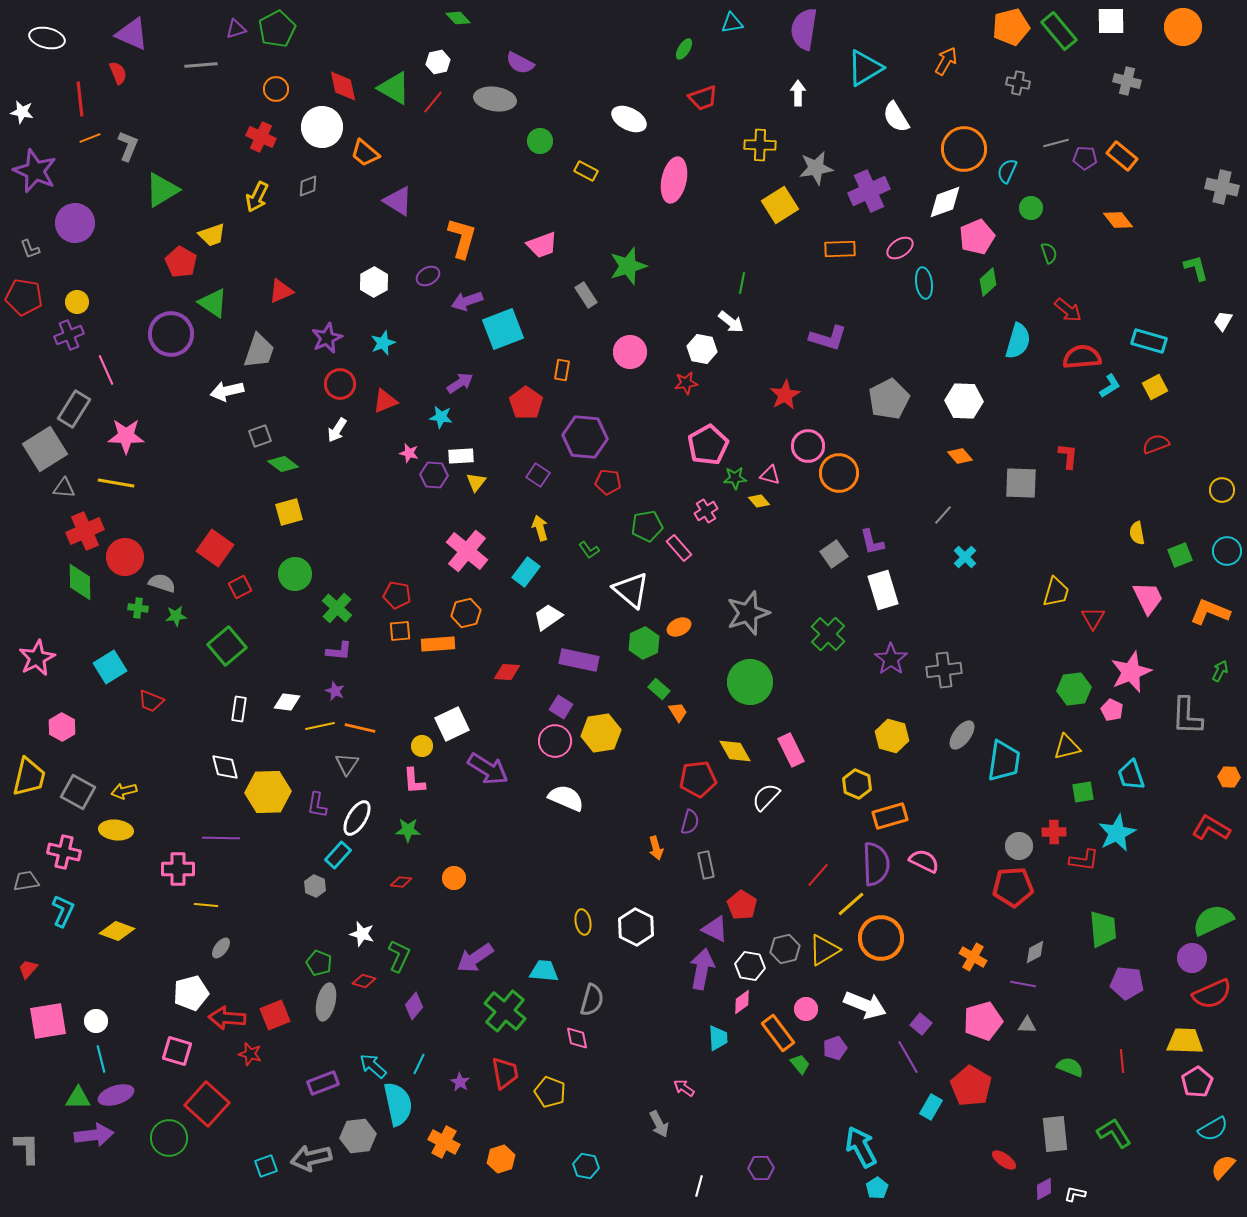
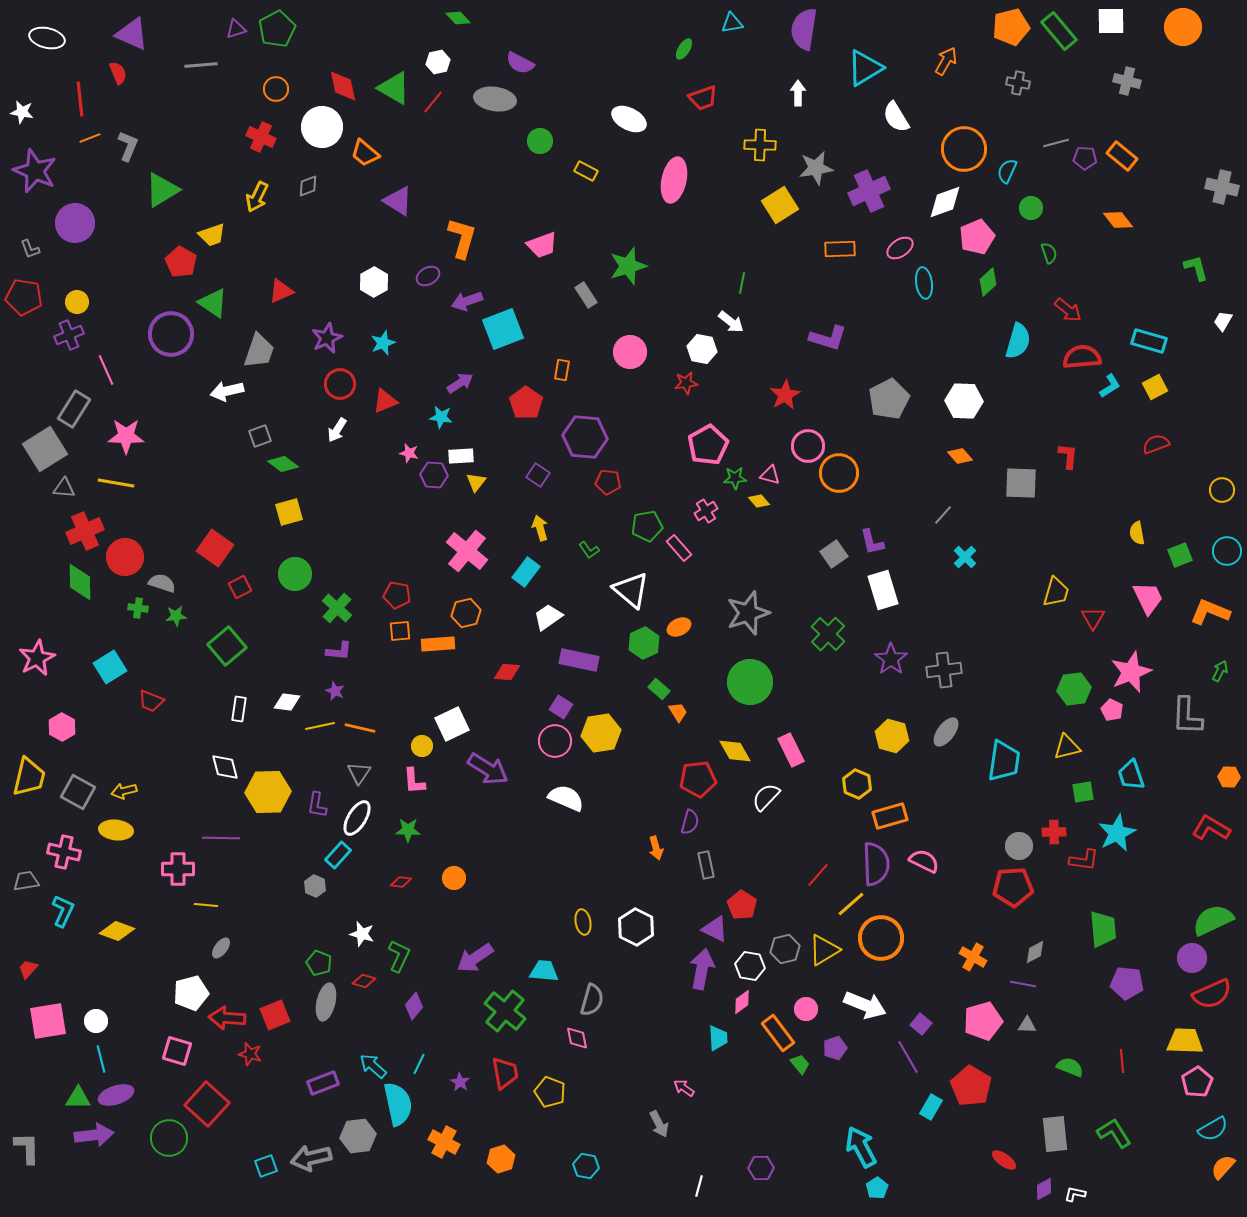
gray ellipse at (962, 735): moved 16 px left, 3 px up
gray triangle at (347, 764): moved 12 px right, 9 px down
